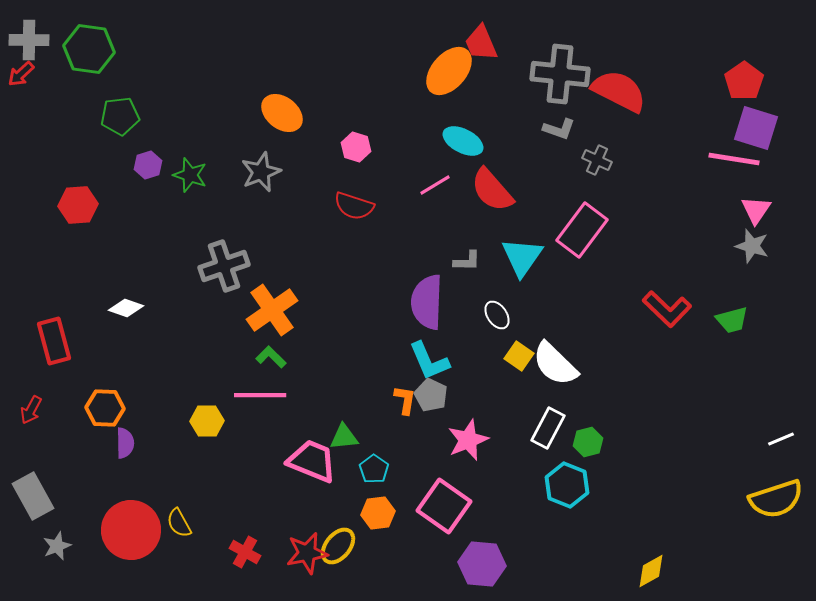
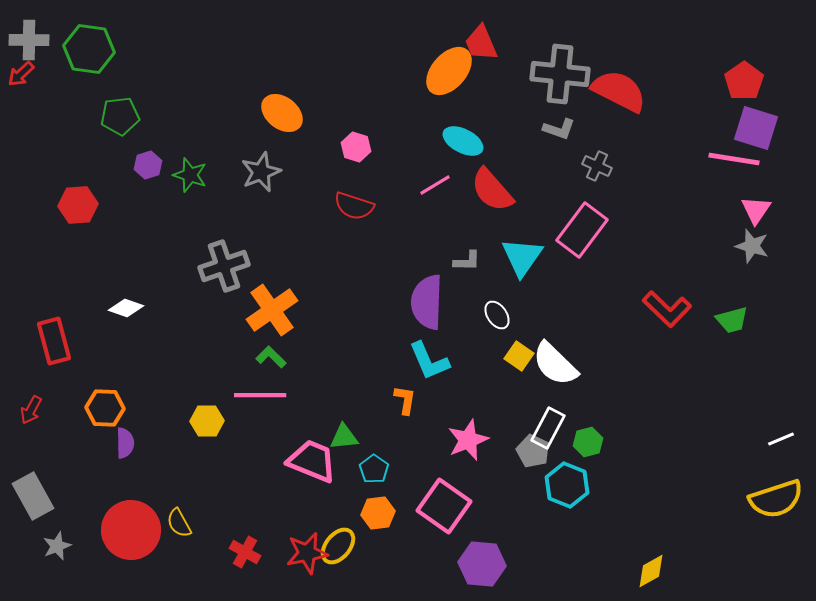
gray cross at (597, 160): moved 6 px down
gray pentagon at (431, 395): moved 102 px right, 56 px down
